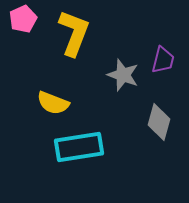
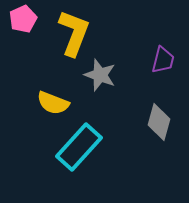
gray star: moved 23 px left
cyan rectangle: rotated 39 degrees counterclockwise
